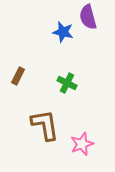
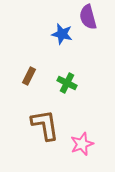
blue star: moved 1 px left, 2 px down
brown rectangle: moved 11 px right
